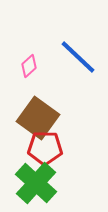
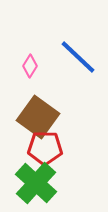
pink diamond: moved 1 px right; rotated 15 degrees counterclockwise
brown square: moved 1 px up
